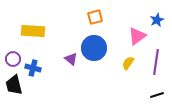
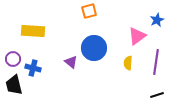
orange square: moved 6 px left, 6 px up
purple triangle: moved 3 px down
yellow semicircle: rotated 32 degrees counterclockwise
